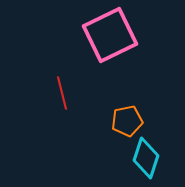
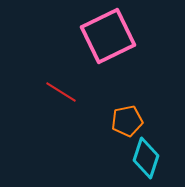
pink square: moved 2 px left, 1 px down
red line: moved 1 px left, 1 px up; rotated 44 degrees counterclockwise
